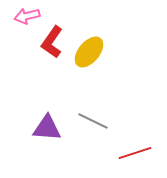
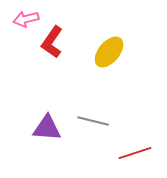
pink arrow: moved 1 px left, 3 px down
yellow ellipse: moved 20 px right
gray line: rotated 12 degrees counterclockwise
